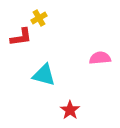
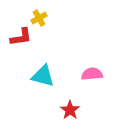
pink semicircle: moved 8 px left, 16 px down
cyan triangle: moved 1 px left, 1 px down
